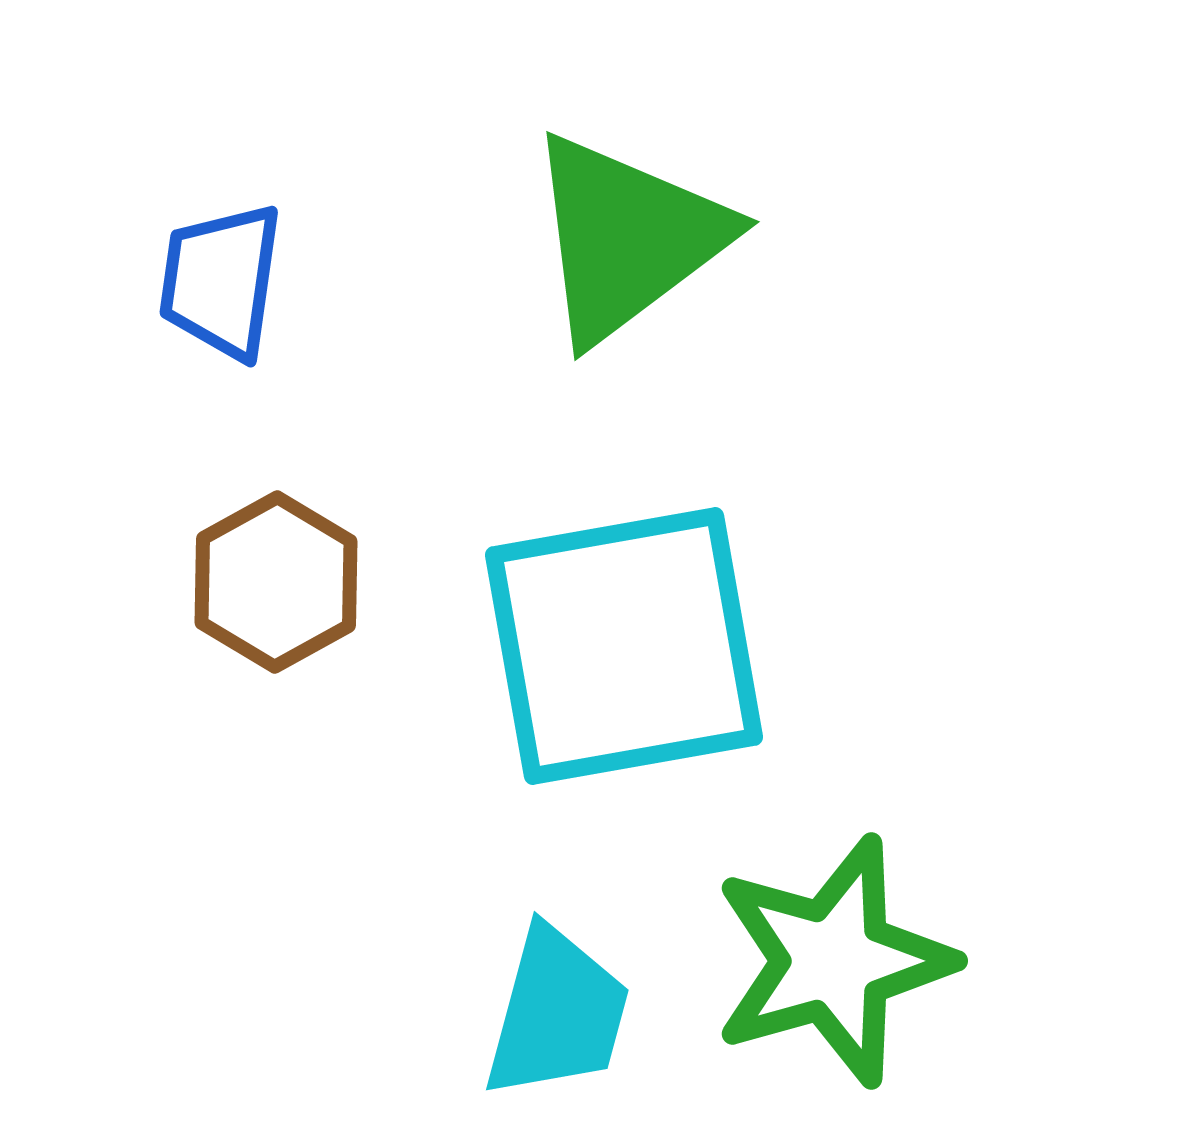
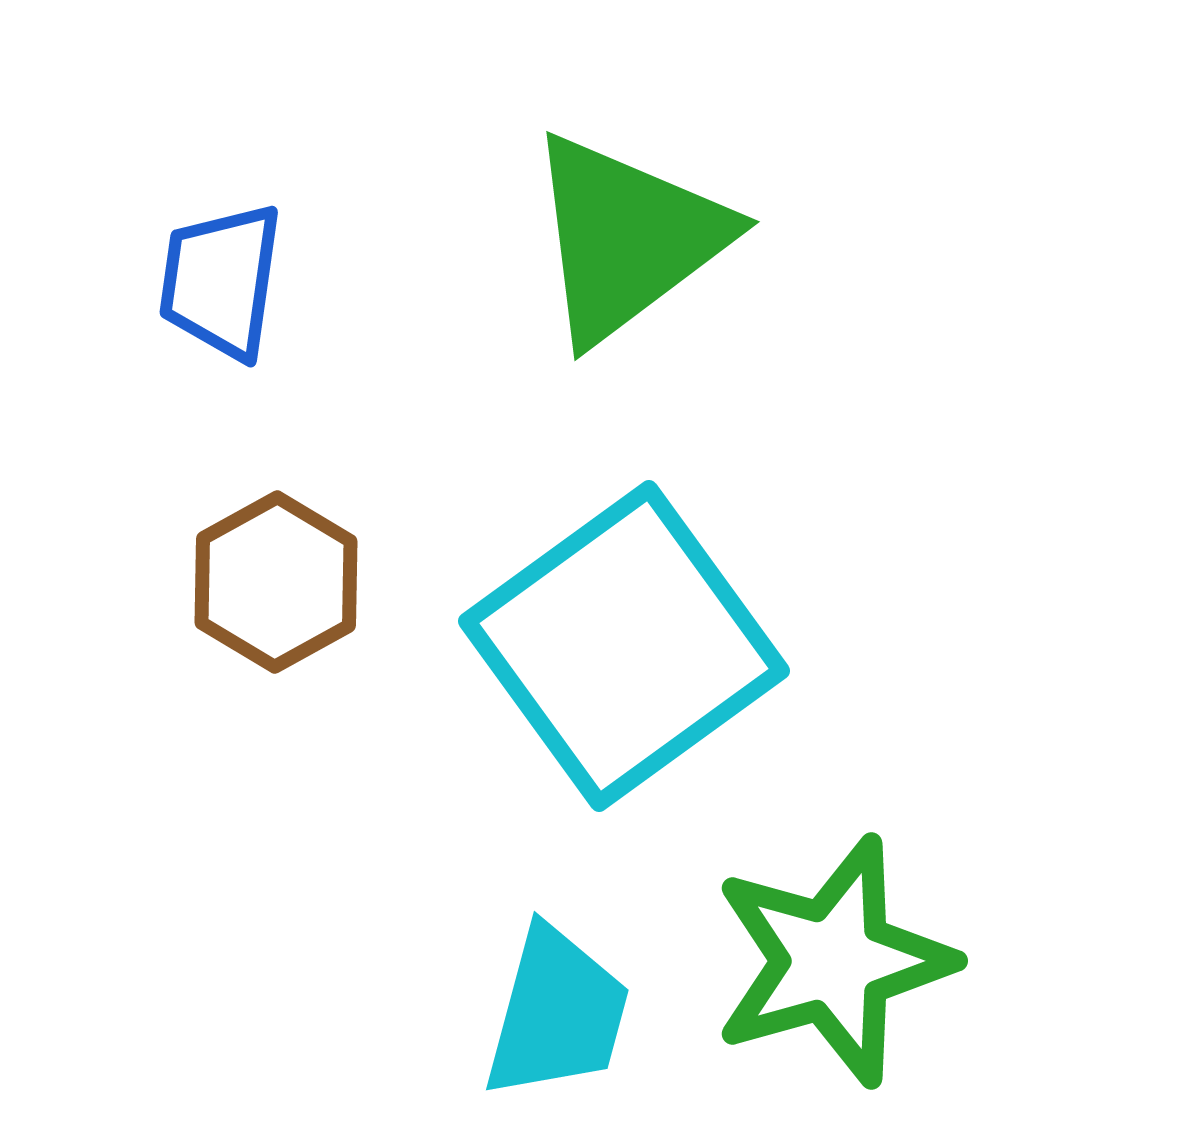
cyan square: rotated 26 degrees counterclockwise
